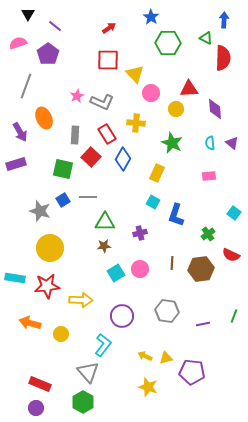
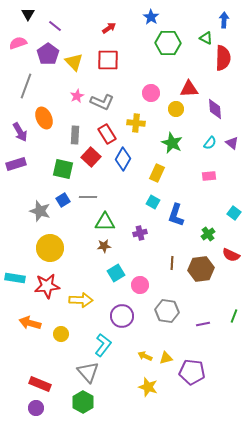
yellow triangle at (135, 74): moved 61 px left, 12 px up
cyan semicircle at (210, 143): rotated 136 degrees counterclockwise
pink circle at (140, 269): moved 16 px down
